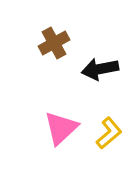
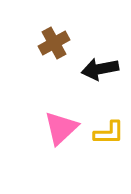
yellow L-shape: rotated 40 degrees clockwise
